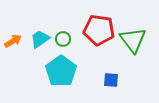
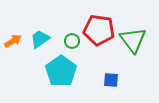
green circle: moved 9 px right, 2 px down
